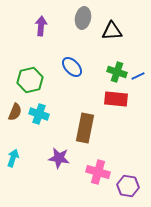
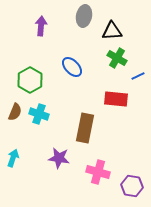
gray ellipse: moved 1 px right, 2 px up
green cross: moved 14 px up; rotated 12 degrees clockwise
green hexagon: rotated 15 degrees counterclockwise
purple hexagon: moved 4 px right
